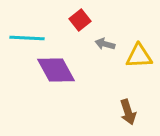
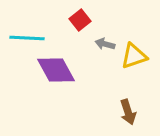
yellow triangle: moved 5 px left; rotated 16 degrees counterclockwise
